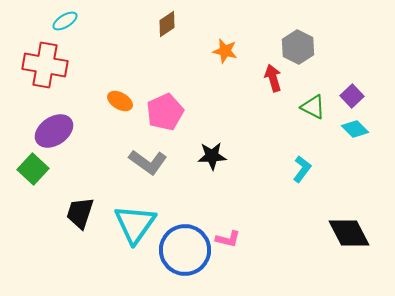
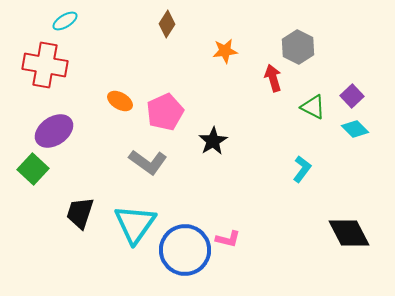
brown diamond: rotated 24 degrees counterclockwise
orange star: rotated 20 degrees counterclockwise
black star: moved 1 px right, 15 px up; rotated 28 degrees counterclockwise
